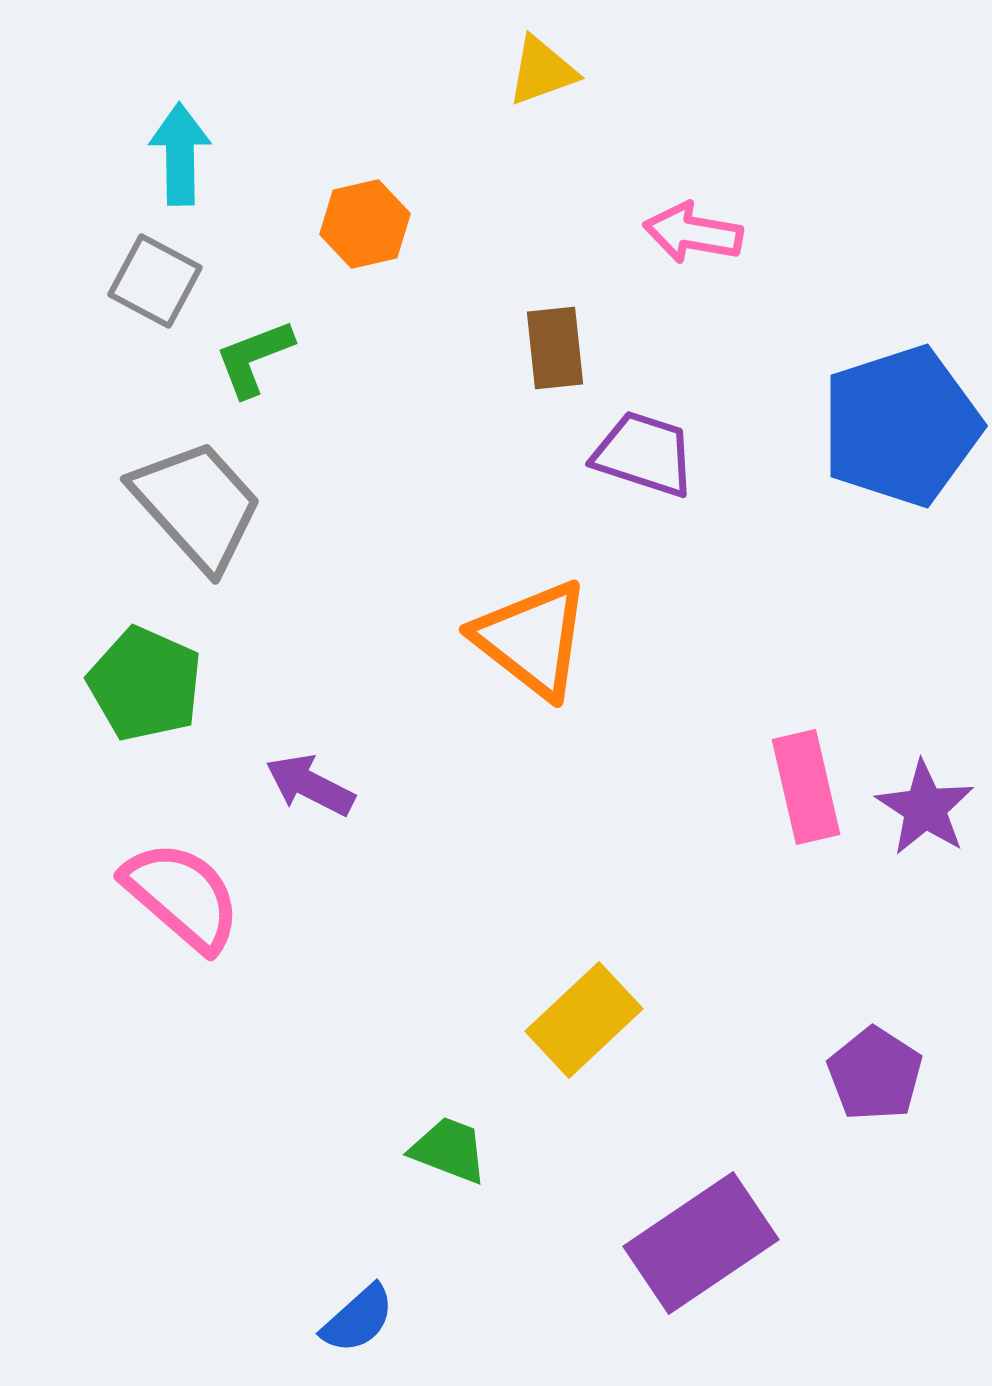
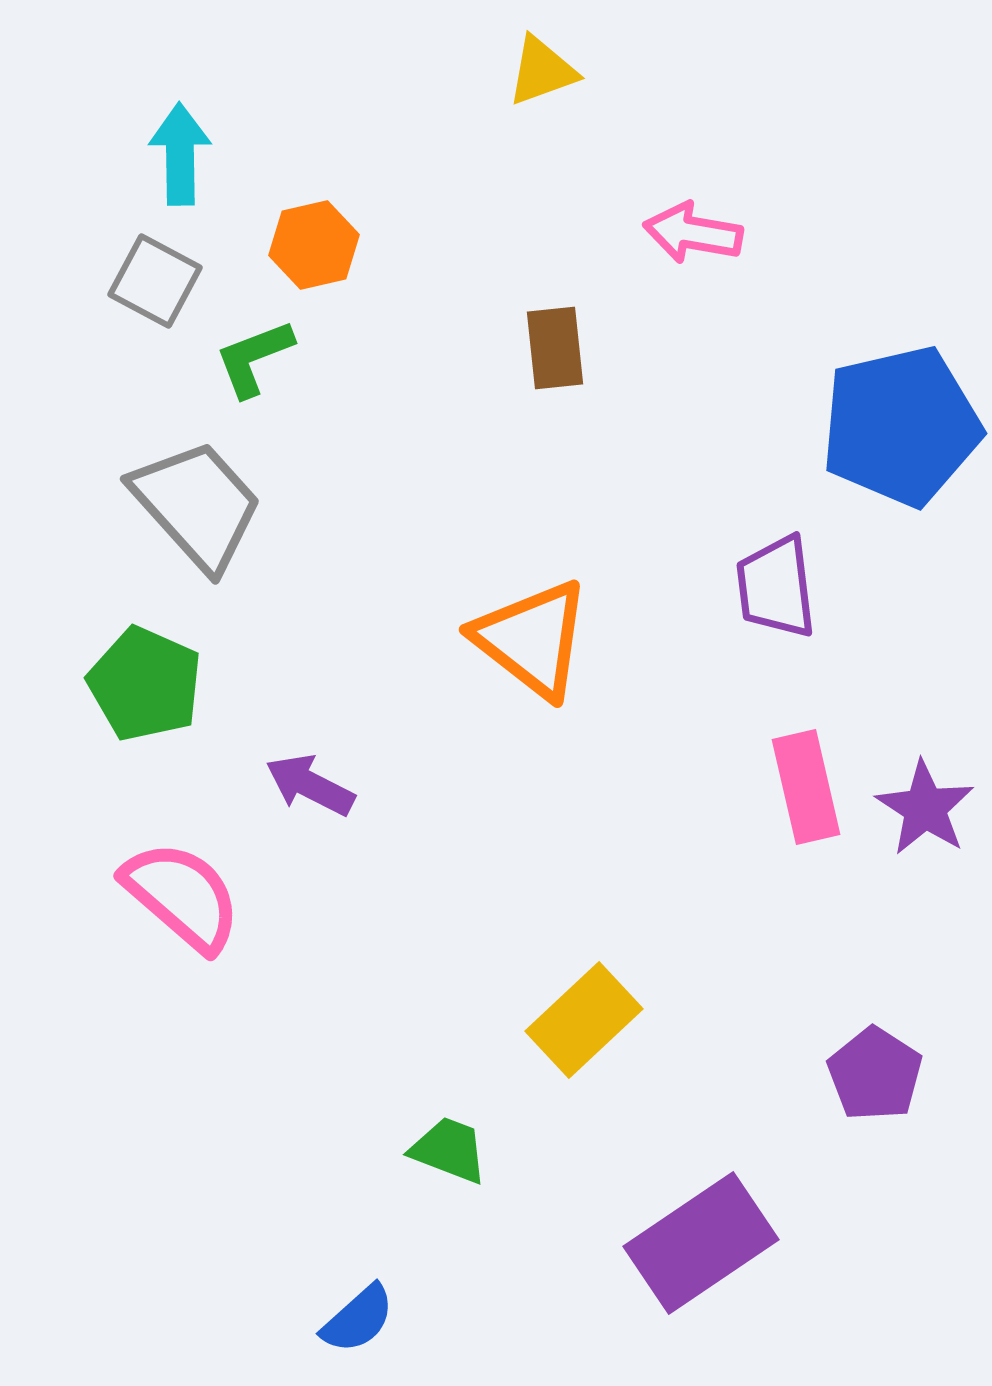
orange hexagon: moved 51 px left, 21 px down
blue pentagon: rotated 5 degrees clockwise
purple trapezoid: moved 132 px right, 133 px down; rotated 115 degrees counterclockwise
